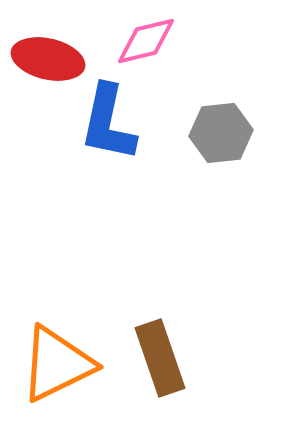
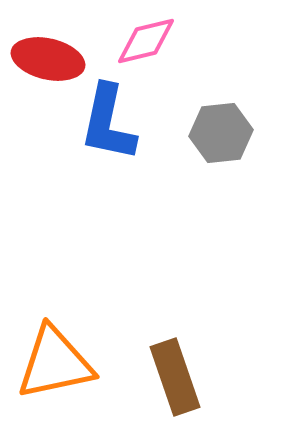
brown rectangle: moved 15 px right, 19 px down
orange triangle: moved 2 px left, 1 px up; rotated 14 degrees clockwise
